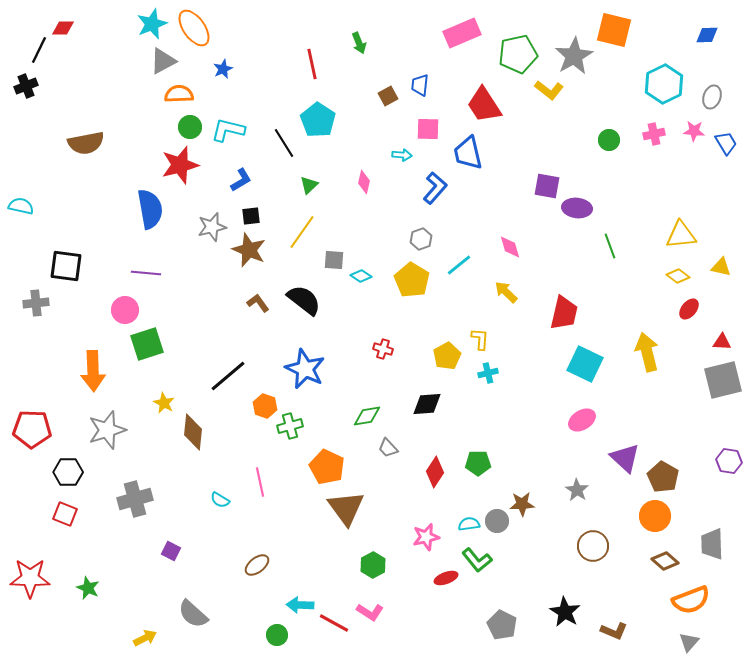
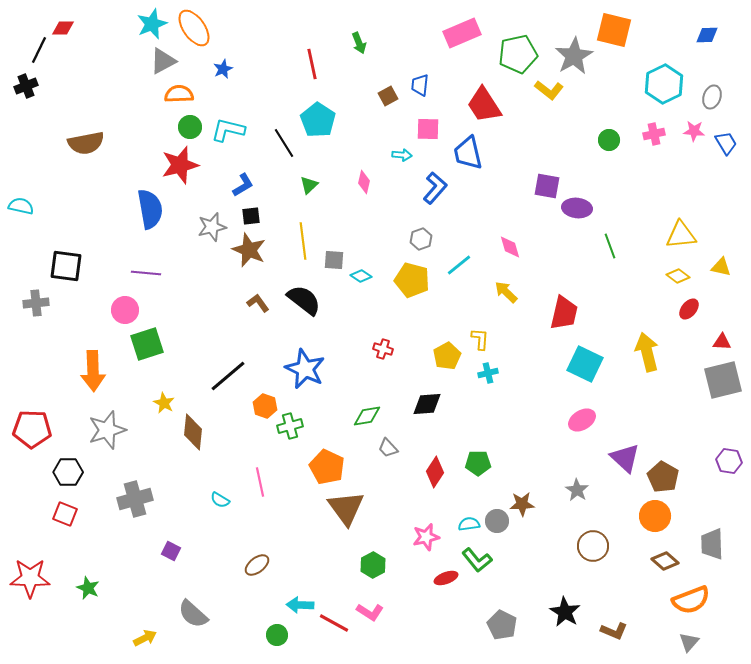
blue L-shape at (241, 180): moved 2 px right, 5 px down
yellow line at (302, 232): moved 1 px right, 9 px down; rotated 42 degrees counterclockwise
yellow pentagon at (412, 280): rotated 16 degrees counterclockwise
